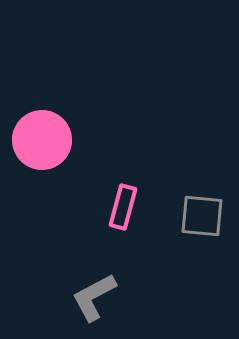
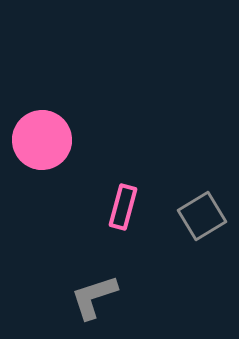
gray square: rotated 36 degrees counterclockwise
gray L-shape: rotated 10 degrees clockwise
